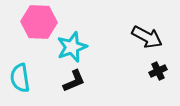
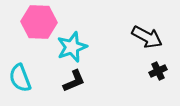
cyan semicircle: rotated 12 degrees counterclockwise
